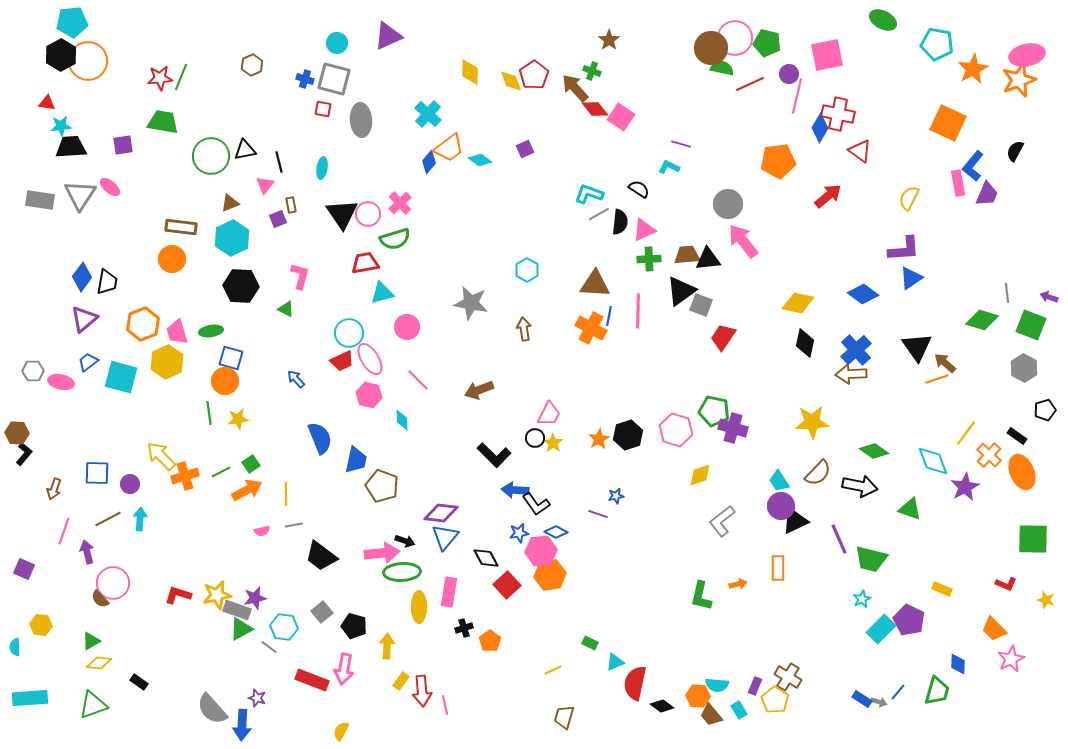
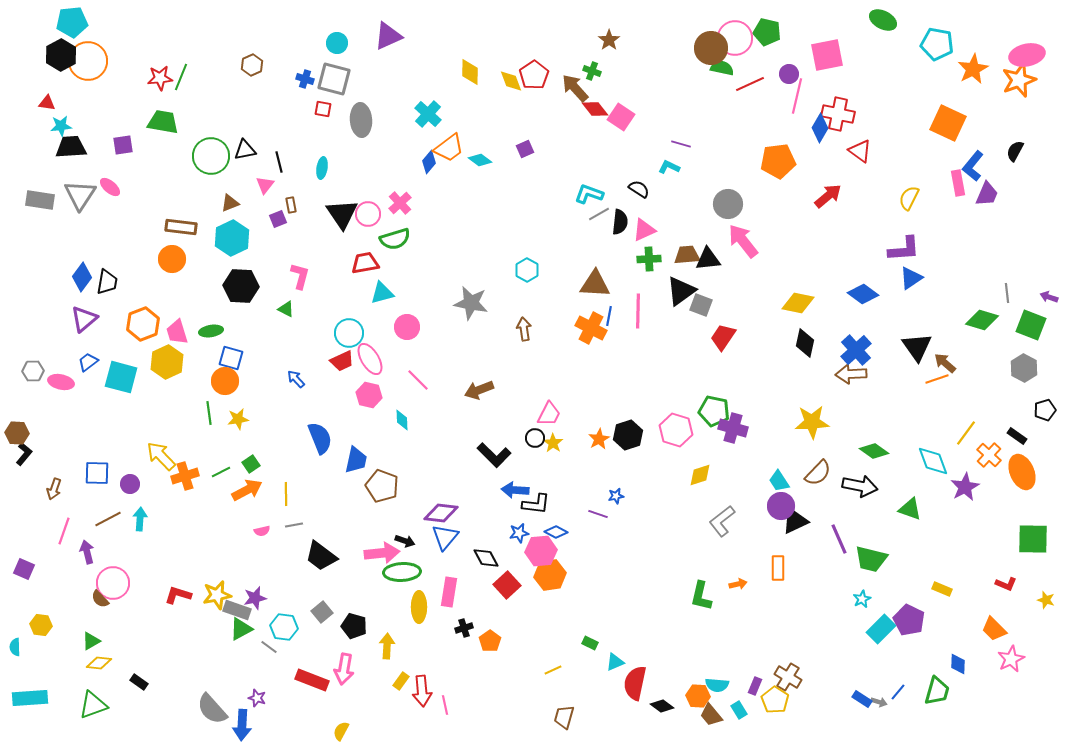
green pentagon at (767, 43): moved 11 px up
black L-shape at (536, 504): rotated 48 degrees counterclockwise
